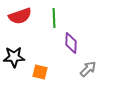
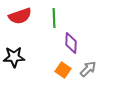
orange square: moved 23 px right, 2 px up; rotated 21 degrees clockwise
